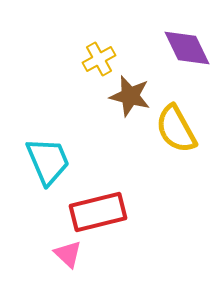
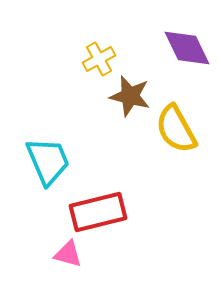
pink triangle: rotated 28 degrees counterclockwise
